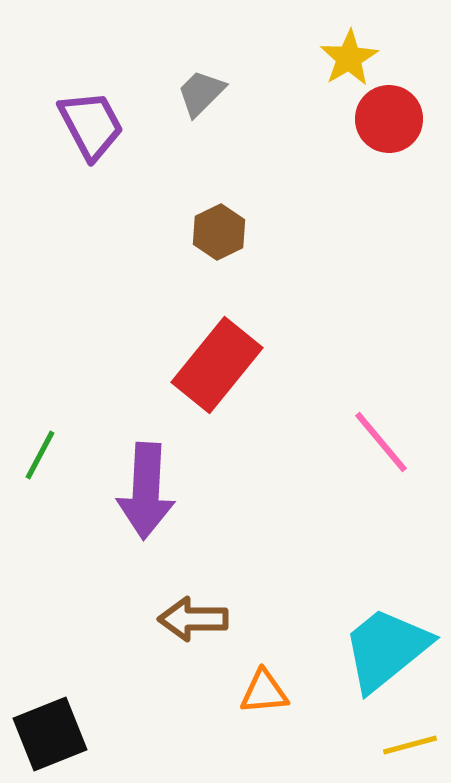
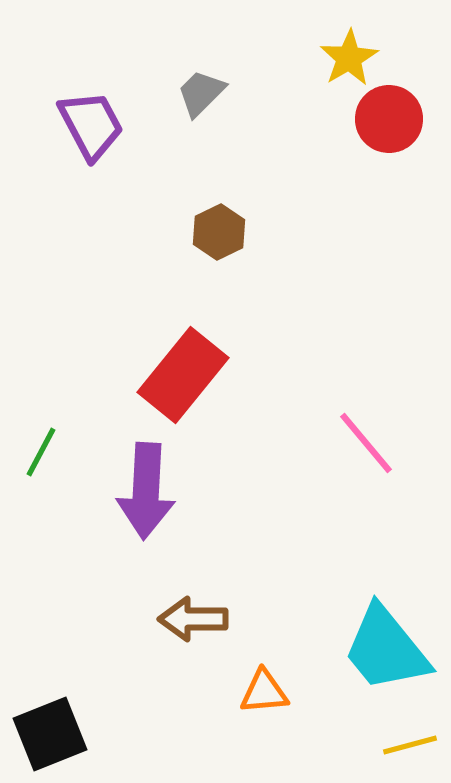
red rectangle: moved 34 px left, 10 px down
pink line: moved 15 px left, 1 px down
green line: moved 1 px right, 3 px up
cyan trapezoid: rotated 90 degrees counterclockwise
